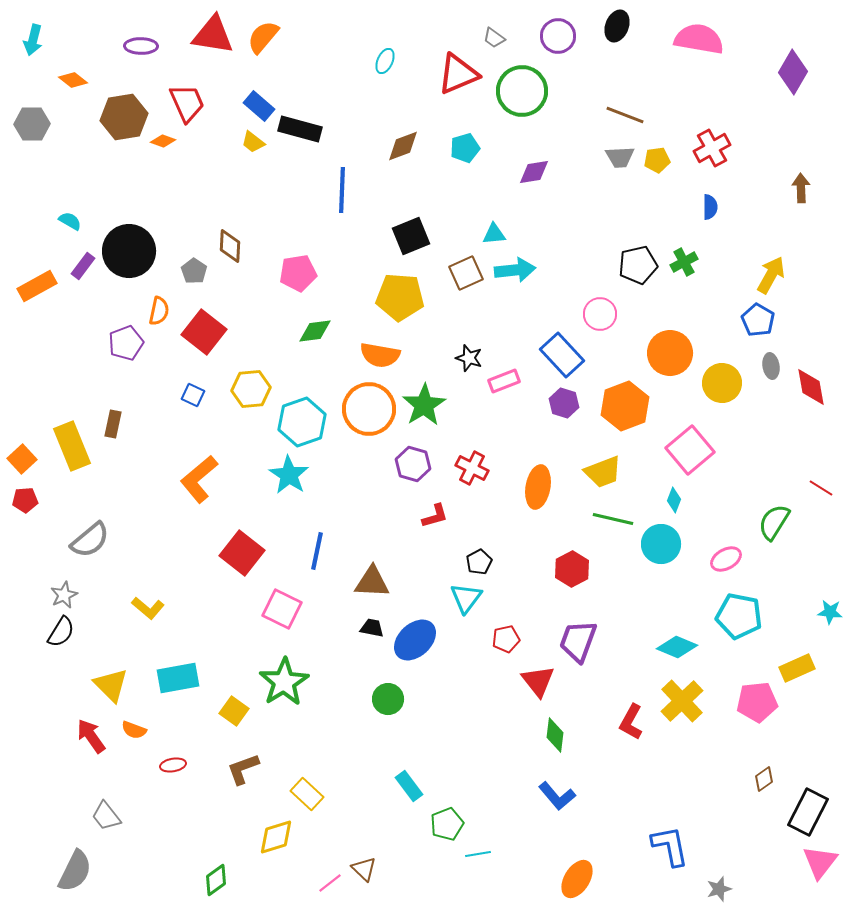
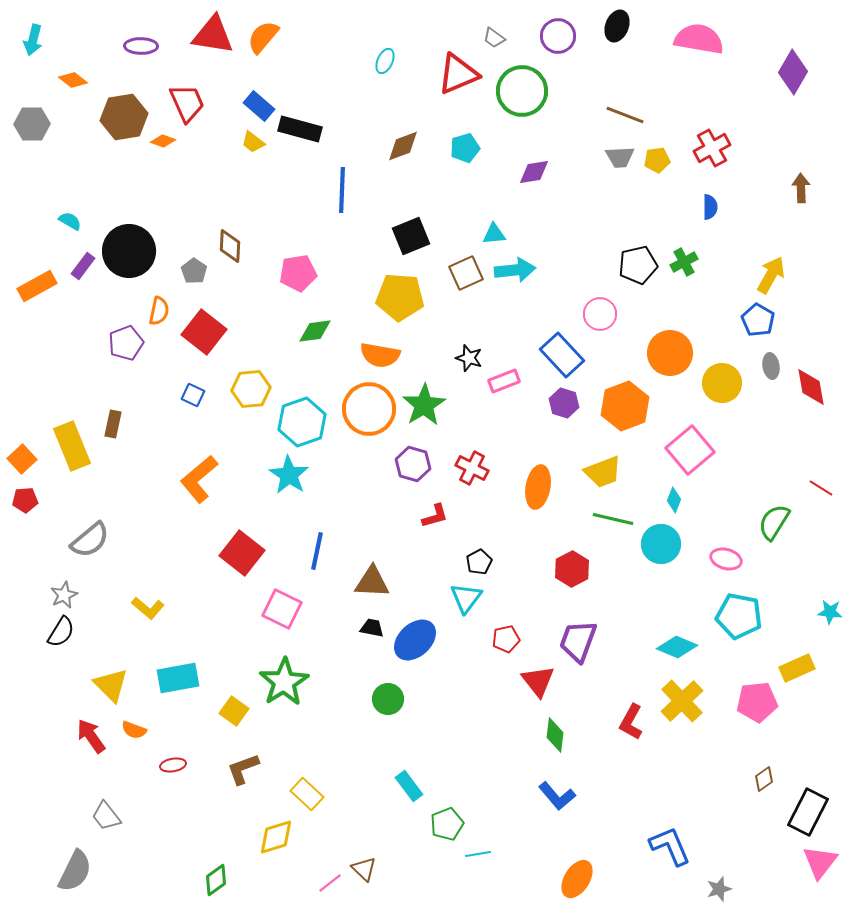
pink ellipse at (726, 559): rotated 44 degrees clockwise
blue L-shape at (670, 846): rotated 12 degrees counterclockwise
